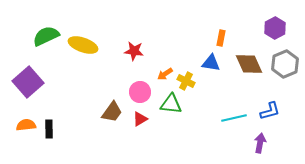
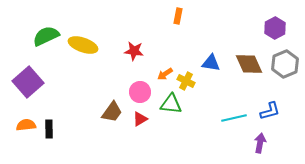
orange rectangle: moved 43 px left, 22 px up
